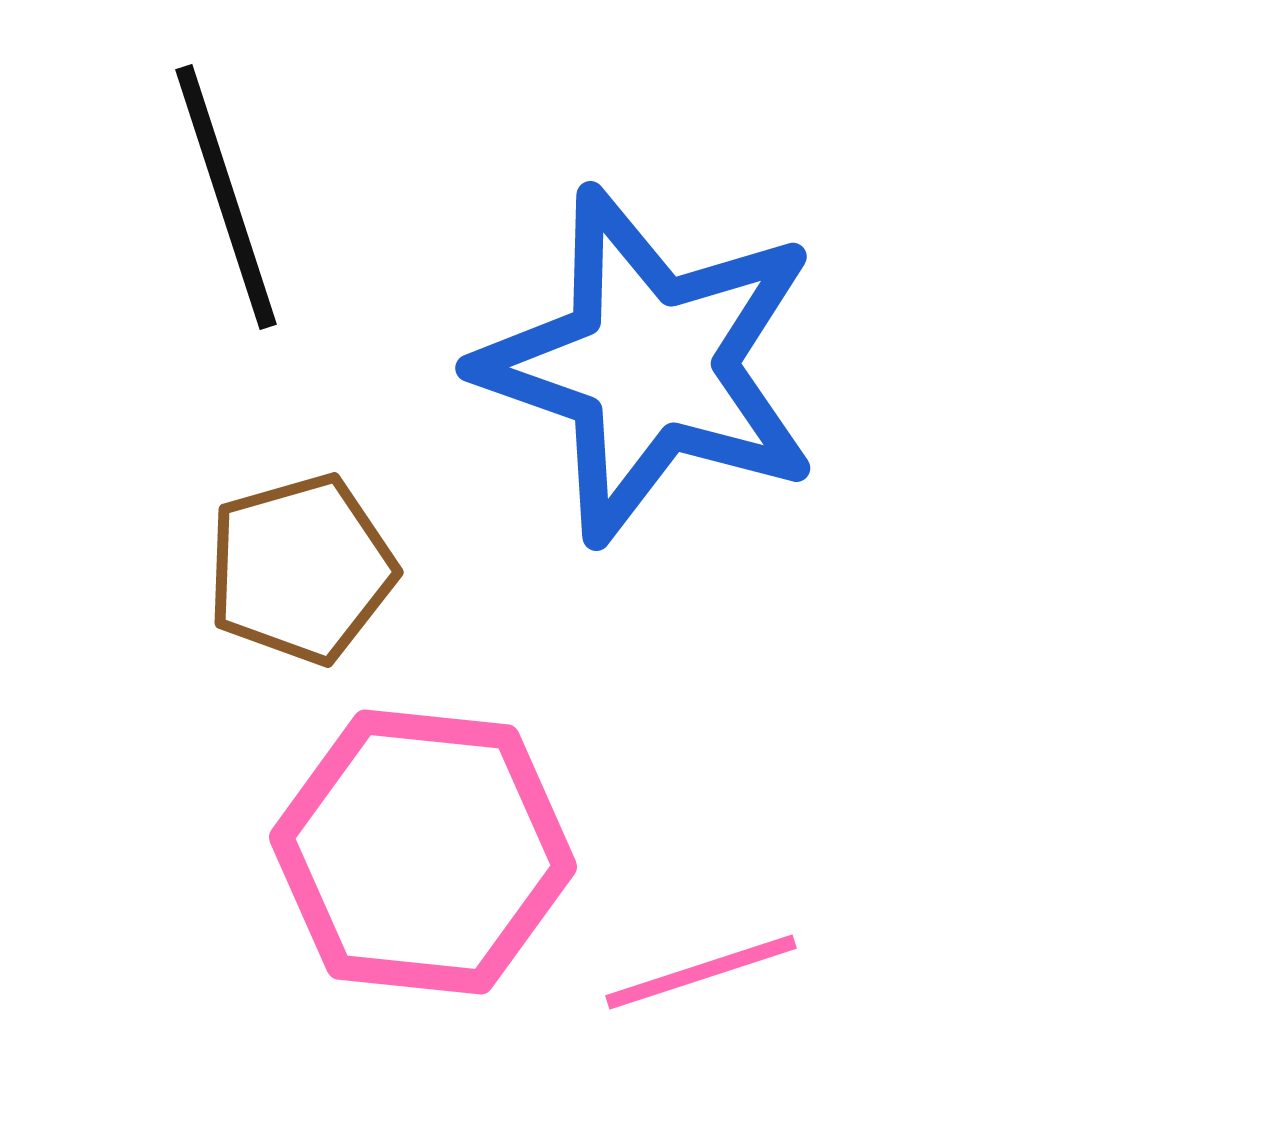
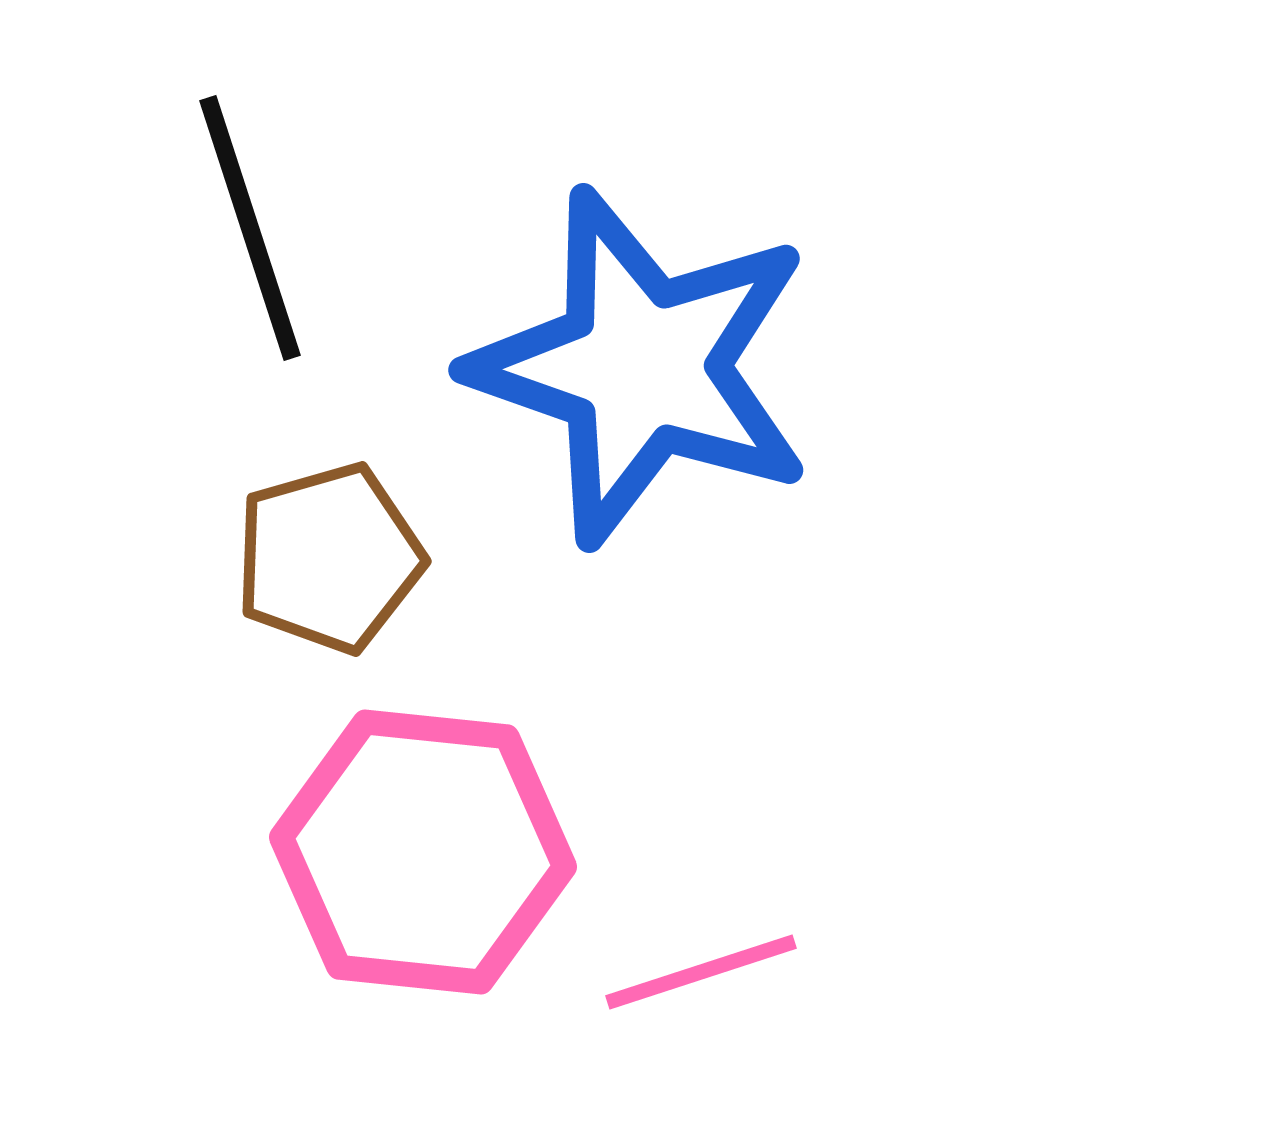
black line: moved 24 px right, 31 px down
blue star: moved 7 px left, 2 px down
brown pentagon: moved 28 px right, 11 px up
